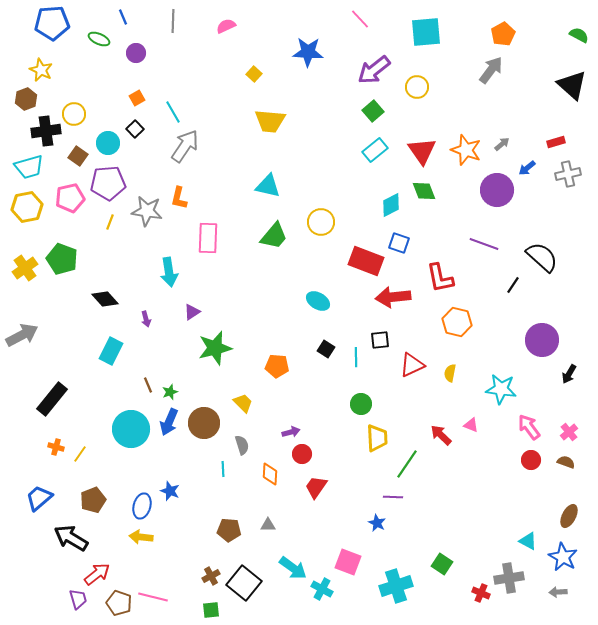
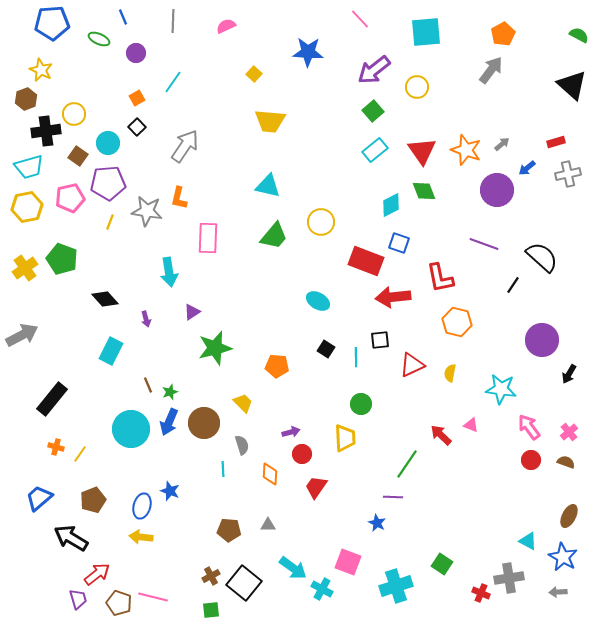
cyan line at (173, 112): moved 30 px up; rotated 65 degrees clockwise
black square at (135, 129): moved 2 px right, 2 px up
yellow trapezoid at (377, 438): moved 32 px left
